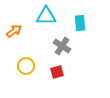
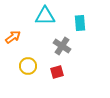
cyan triangle: moved 1 px left
orange arrow: moved 1 px left, 6 px down
yellow circle: moved 2 px right
